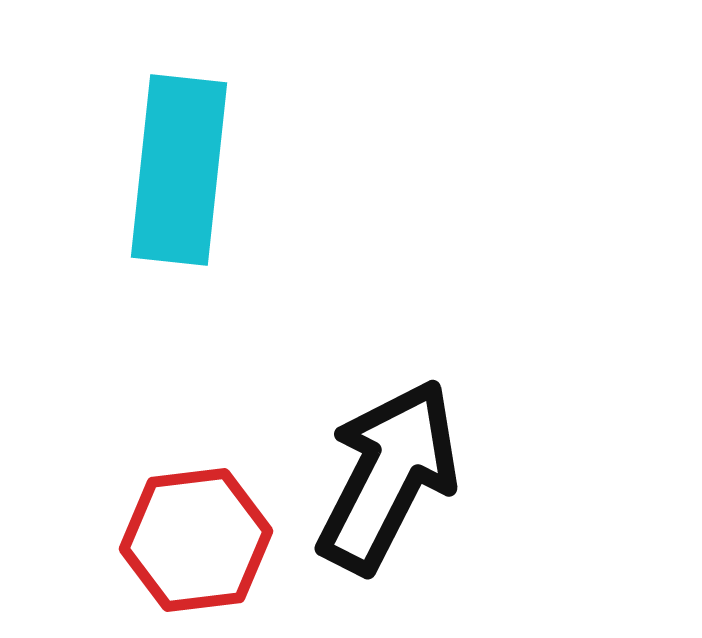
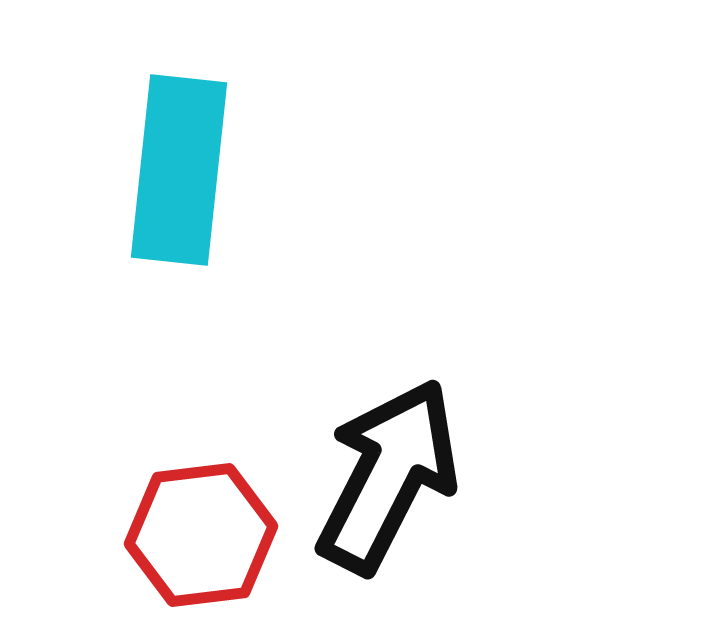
red hexagon: moved 5 px right, 5 px up
